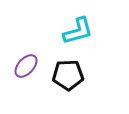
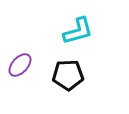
purple ellipse: moved 6 px left, 1 px up
